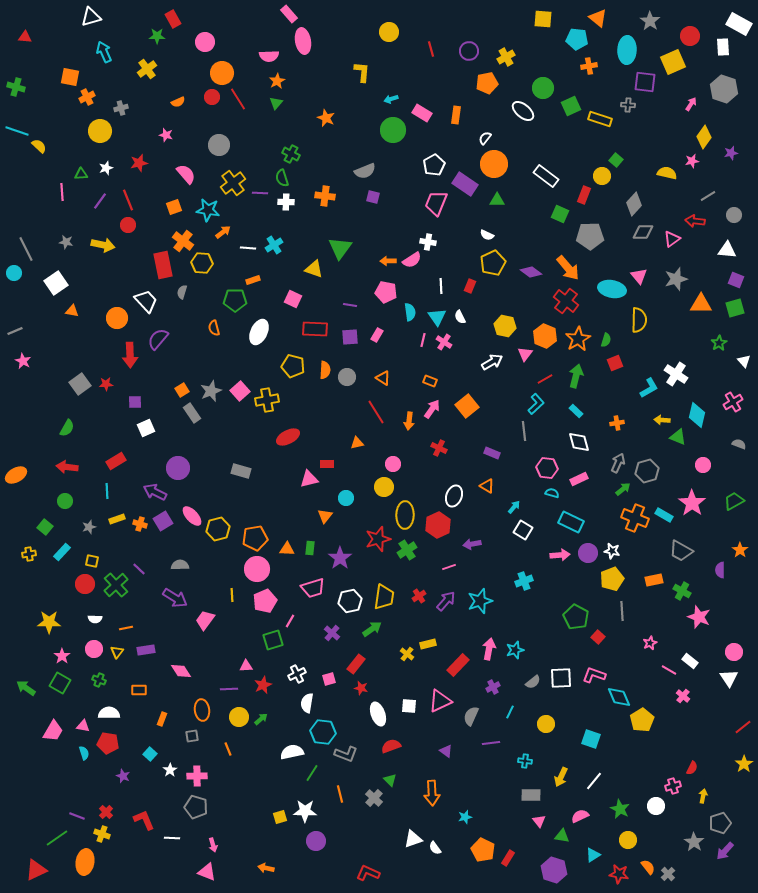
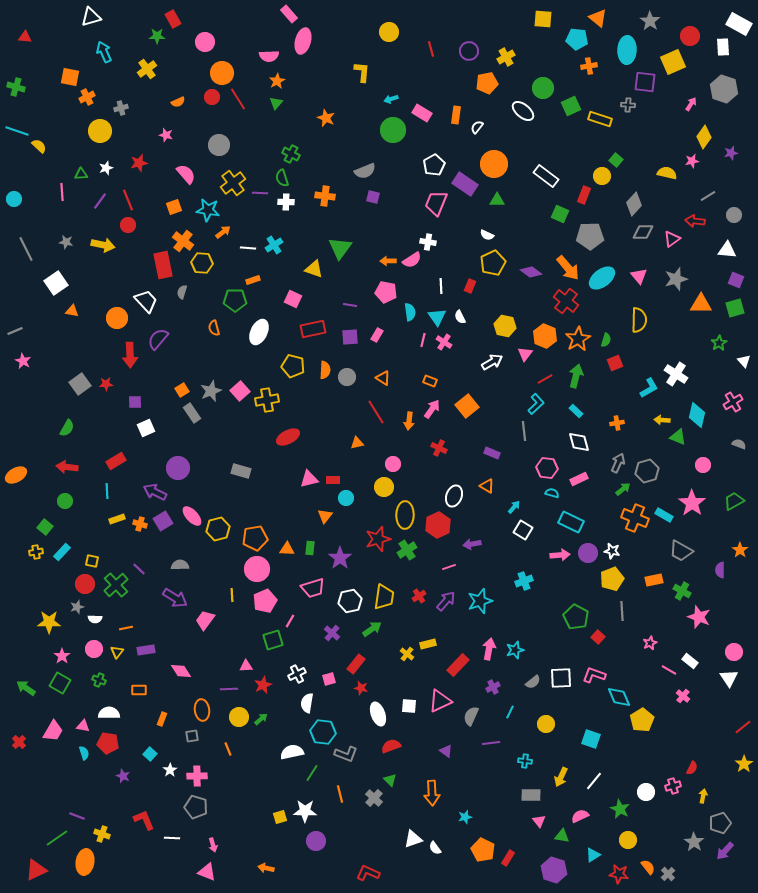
pink ellipse at (303, 41): rotated 25 degrees clockwise
white semicircle at (485, 138): moved 8 px left, 11 px up
cyan circle at (14, 273): moved 74 px up
cyan ellipse at (612, 289): moved 10 px left, 11 px up; rotated 48 degrees counterclockwise
red rectangle at (315, 329): moved 2 px left; rotated 15 degrees counterclockwise
red rectangle at (327, 464): moved 6 px right, 16 px down
gray star at (89, 527): moved 12 px left, 80 px down
yellow cross at (29, 554): moved 7 px right, 2 px up
white circle at (656, 806): moved 10 px left, 14 px up
red cross at (106, 812): moved 87 px left, 70 px up
